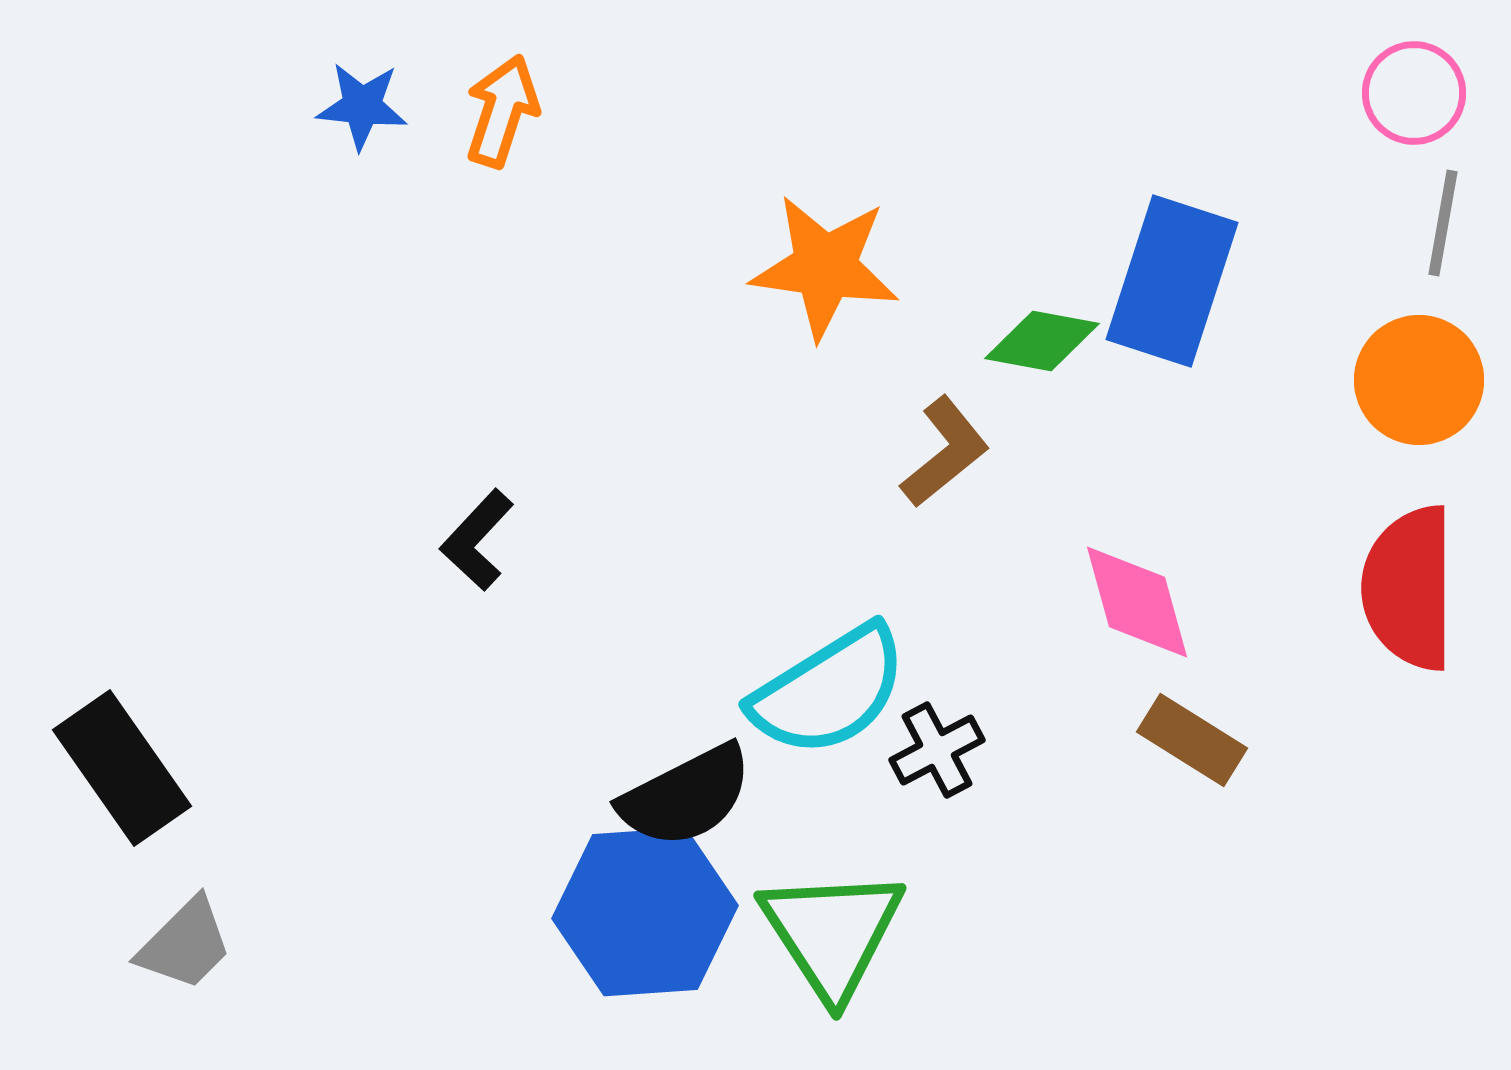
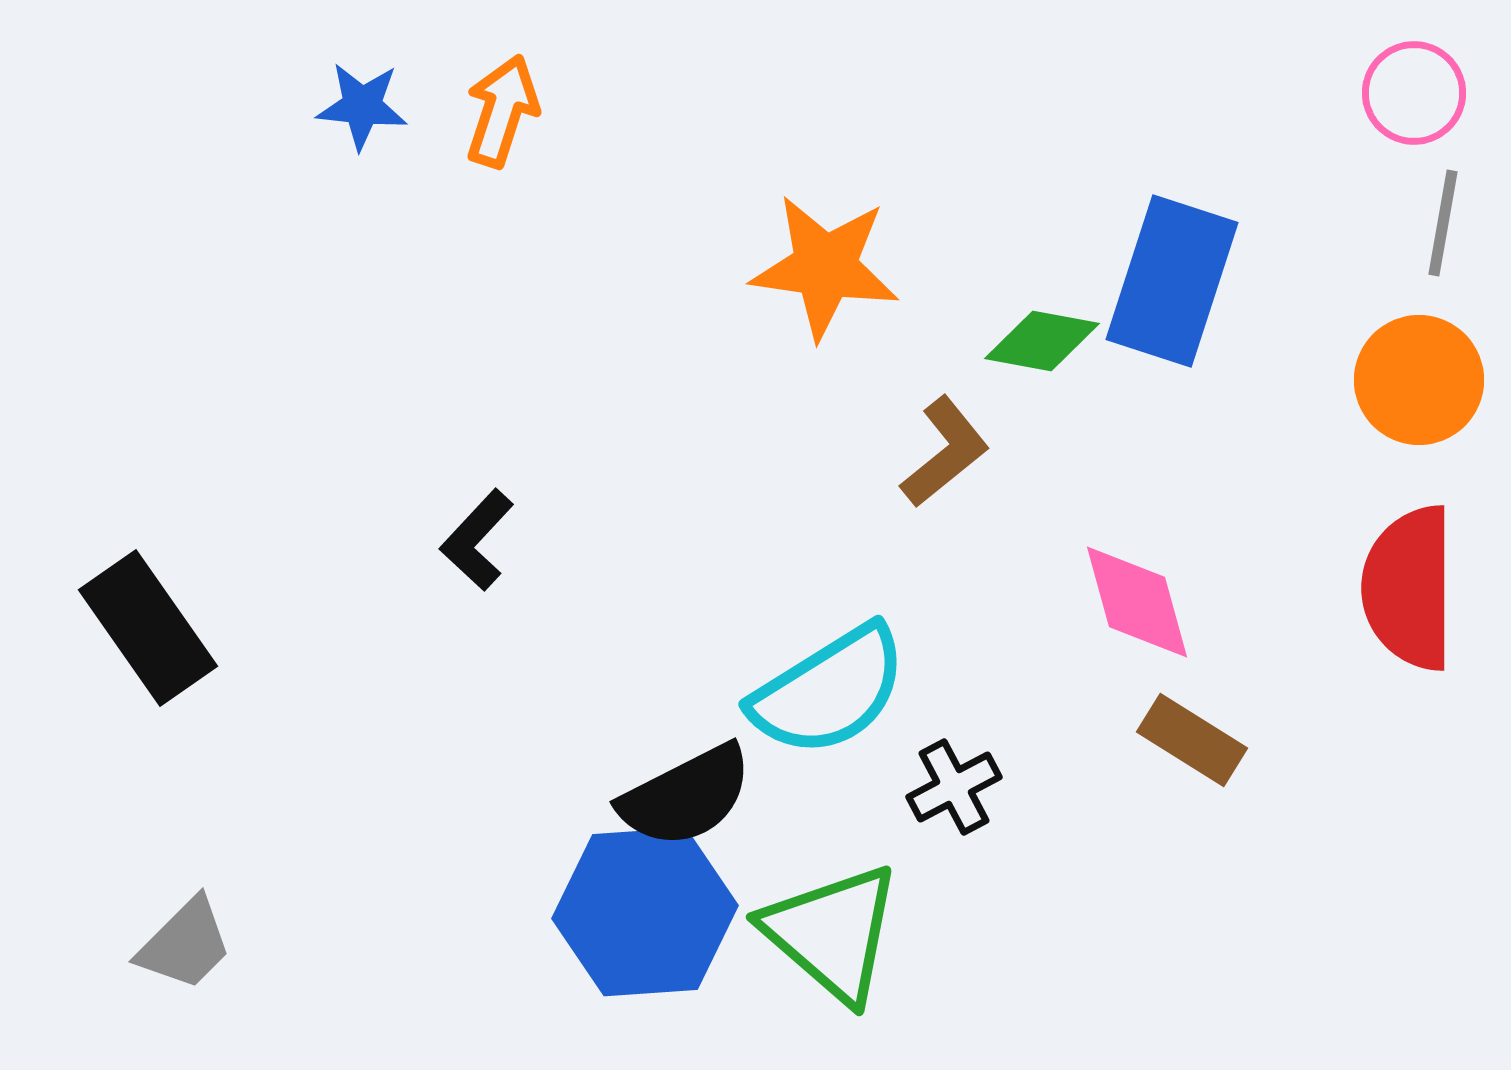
black cross: moved 17 px right, 37 px down
black rectangle: moved 26 px right, 140 px up
green triangle: rotated 16 degrees counterclockwise
